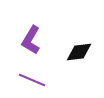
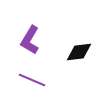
purple L-shape: moved 1 px left
